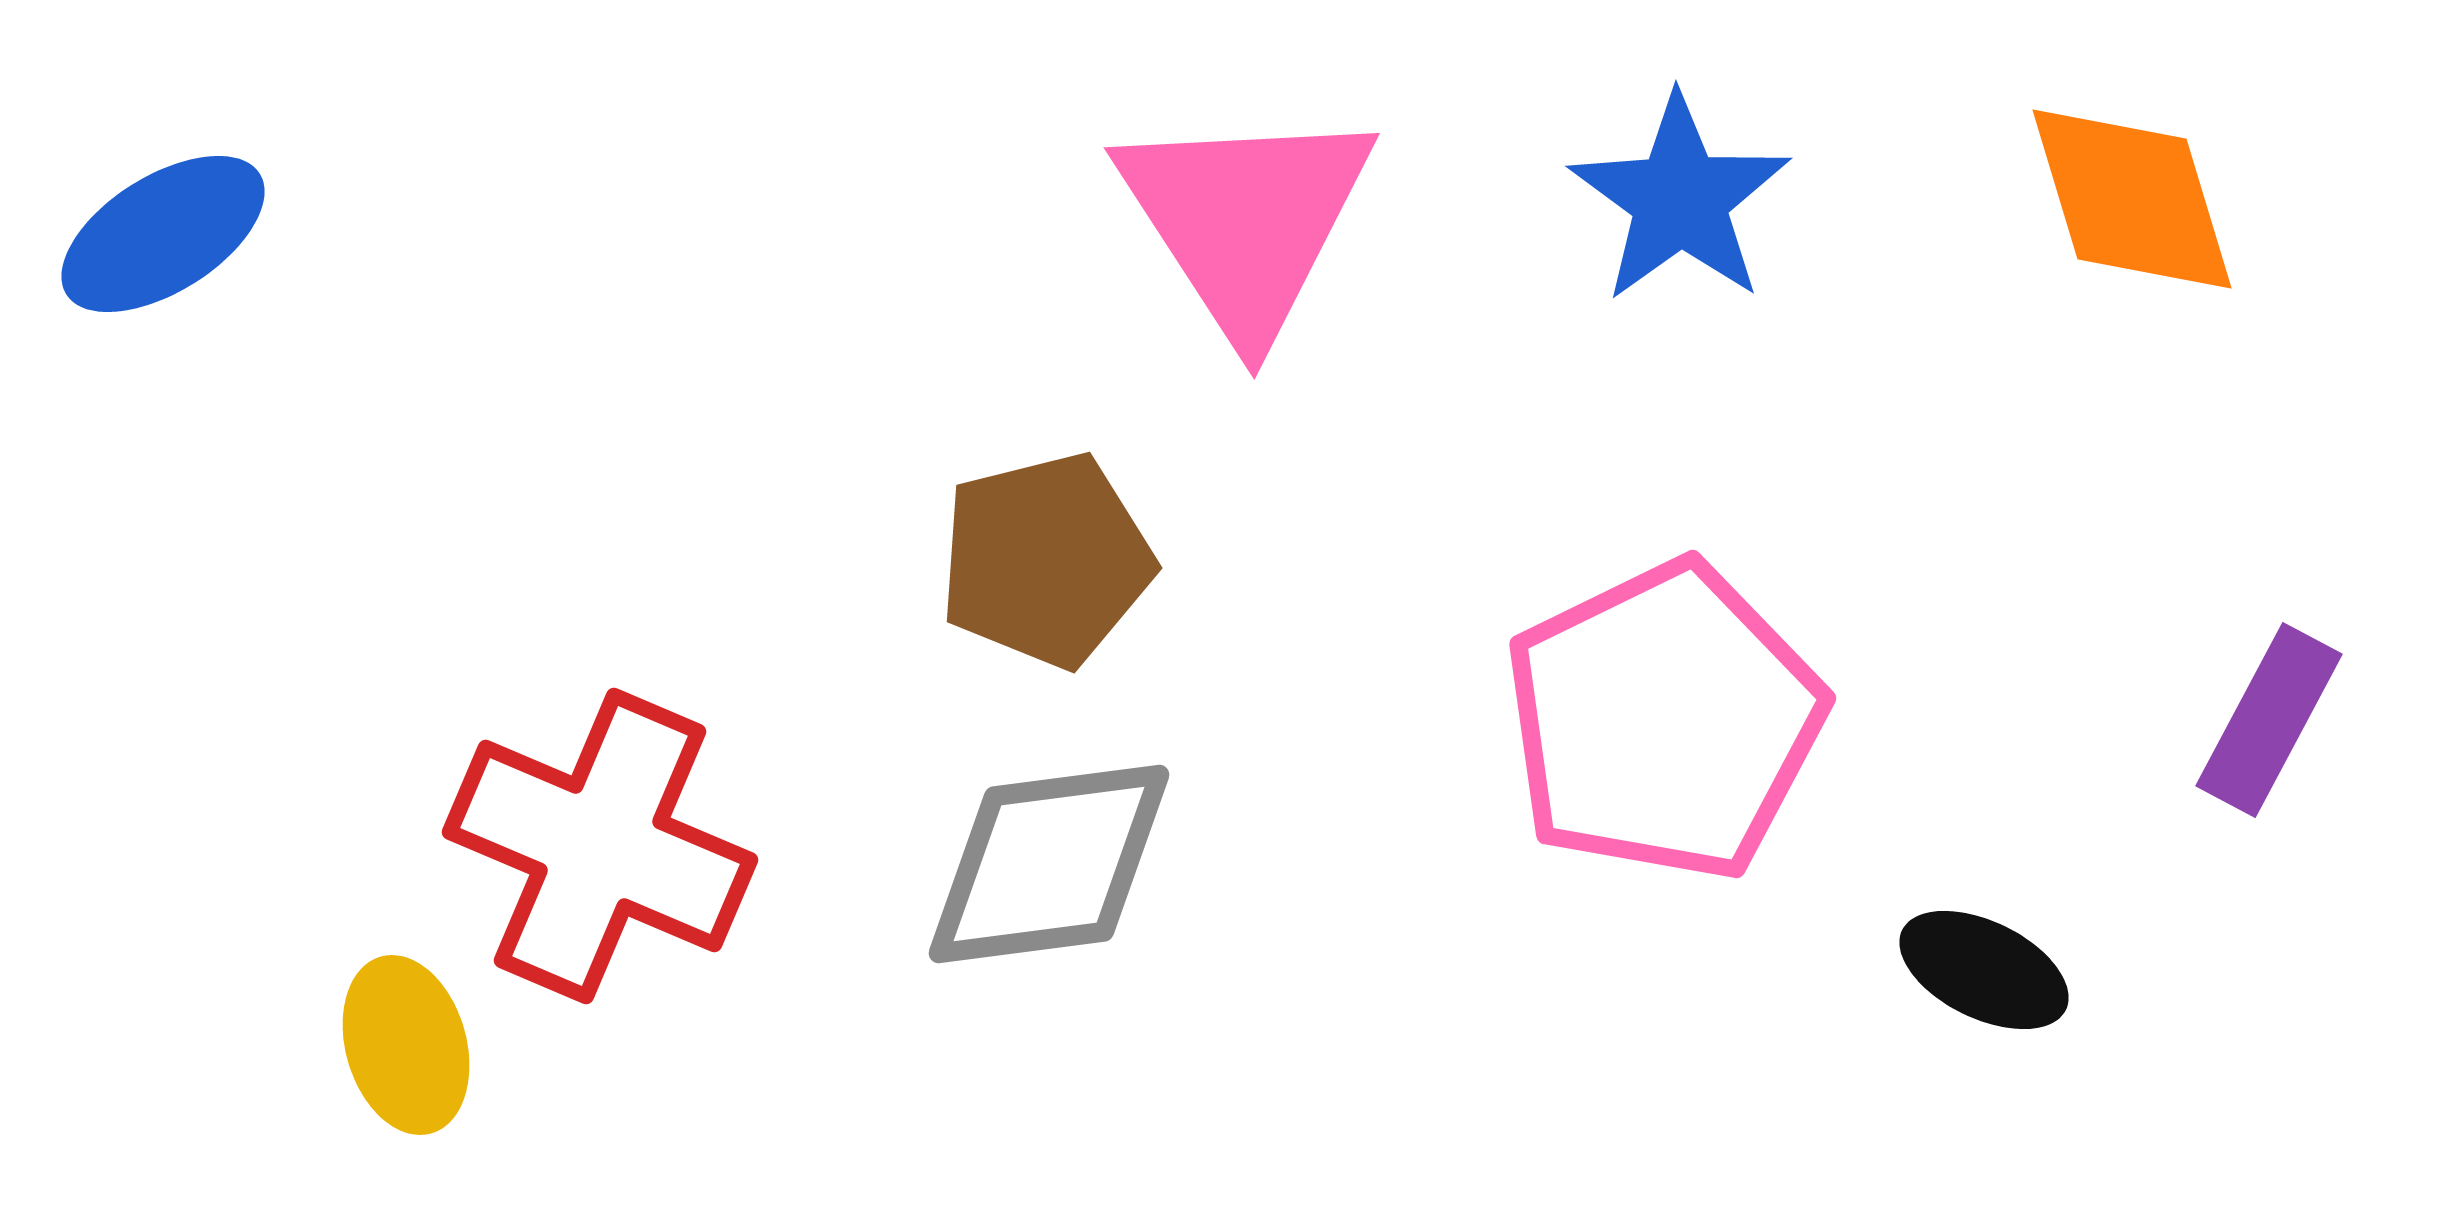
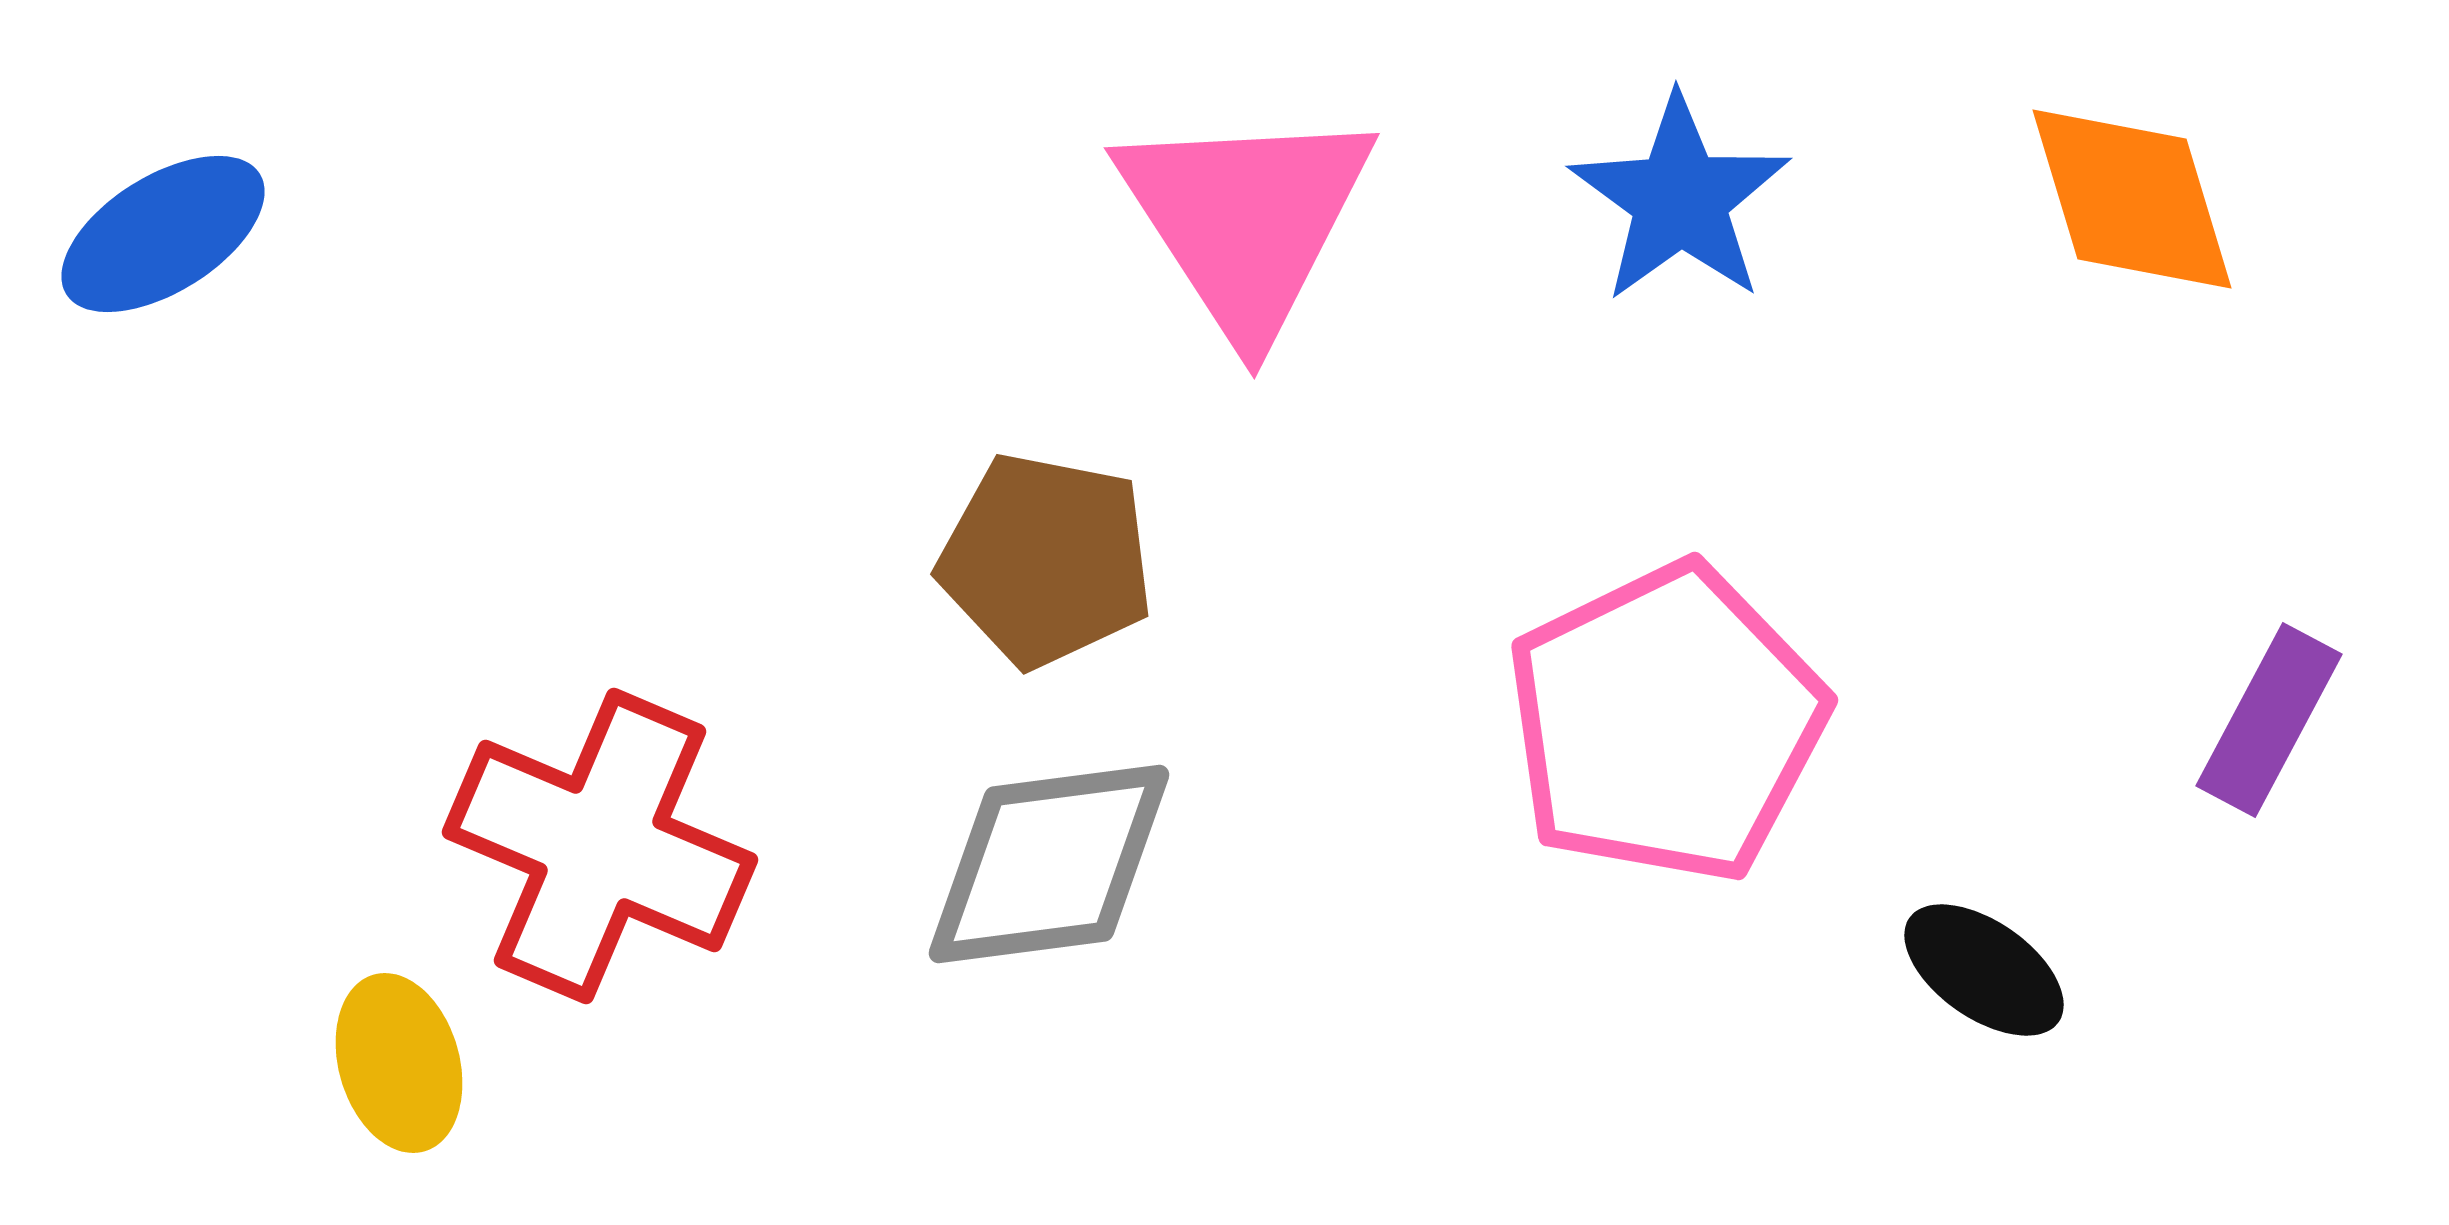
brown pentagon: rotated 25 degrees clockwise
pink pentagon: moved 2 px right, 2 px down
black ellipse: rotated 9 degrees clockwise
yellow ellipse: moved 7 px left, 18 px down
